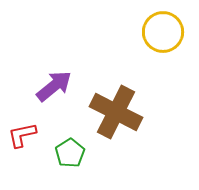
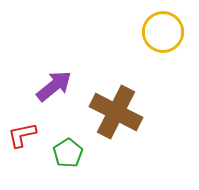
green pentagon: moved 2 px left
